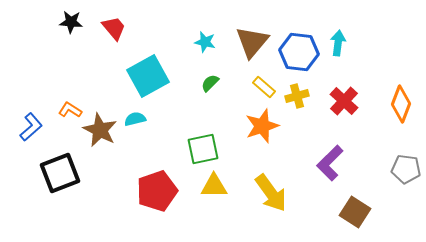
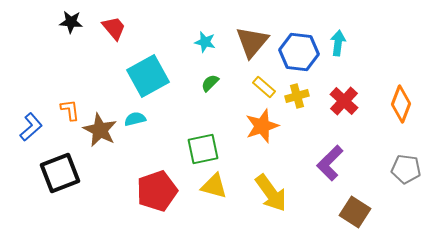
orange L-shape: rotated 50 degrees clockwise
yellow triangle: rotated 16 degrees clockwise
